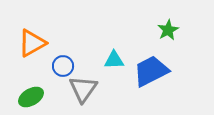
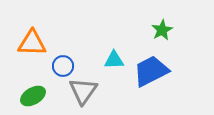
green star: moved 6 px left
orange triangle: rotated 32 degrees clockwise
gray triangle: moved 2 px down
green ellipse: moved 2 px right, 1 px up
